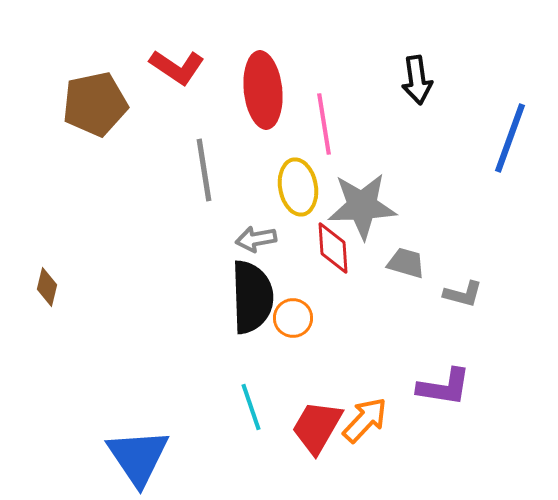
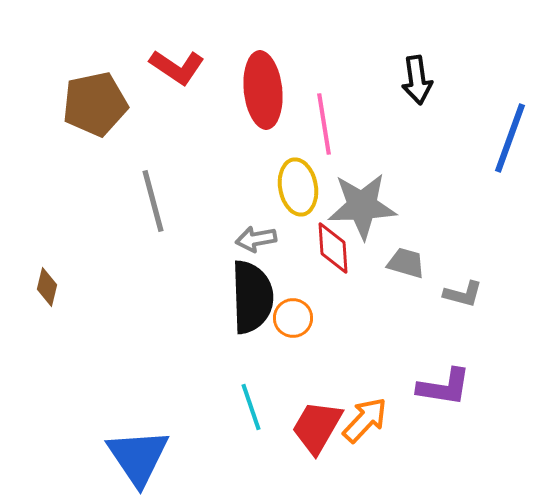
gray line: moved 51 px left, 31 px down; rotated 6 degrees counterclockwise
